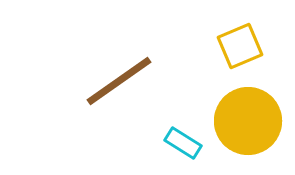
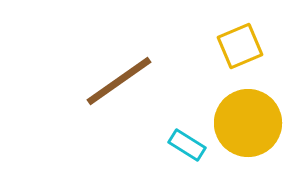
yellow circle: moved 2 px down
cyan rectangle: moved 4 px right, 2 px down
